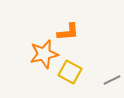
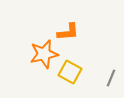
gray line: moved 1 px left, 2 px up; rotated 42 degrees counterclockwise
